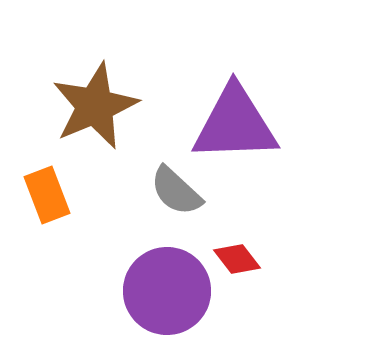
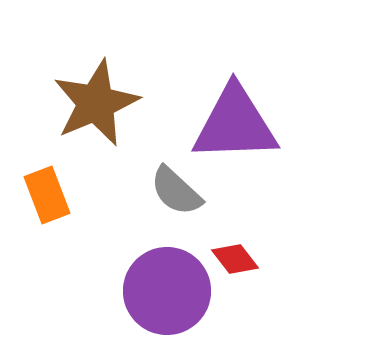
brown star: moved 1 px right, 3 px up
red diamond: moved 2 px left
